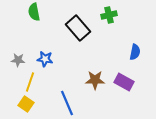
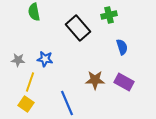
blue semicircle: moved 13 px left, 5 px up; rotated 28 degrees counterclockwise
